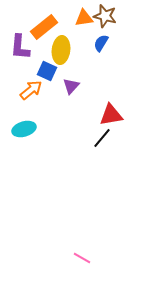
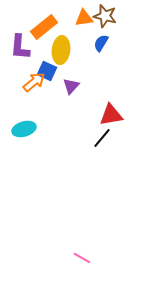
orange arrow: moved 3 px right, 8 px up
